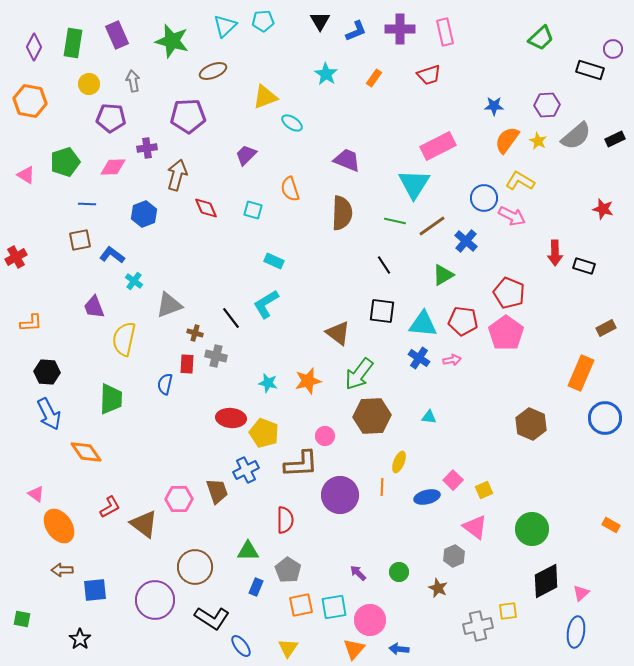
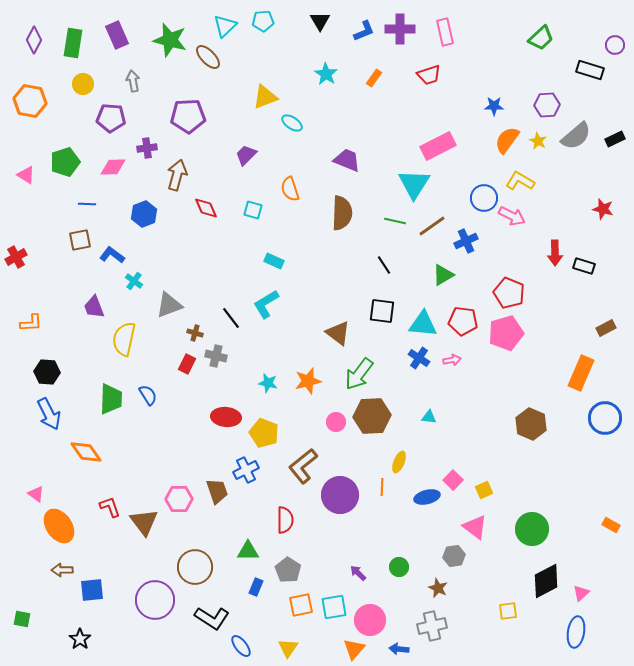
blue L-shape at (356, 31): moved 8 px right
green star at (172, 41): moved 2 px left, 1 px up
purple diamond at (34, 47): moved 7 px up
purple circle at (613, 49): moved 2 px right, 4 px up
brown ellipse at (213, 71): moved 5 px left, 14 px up; rotated 68 degrees clockwise
yellow circle at (89, 84): moved 6 px left
blue cross at (466, 241): rotated 25 degrees clockwise
pink pentagon at (506, 333): rotated 20 degrees clockwise
red rectangle at (187, 364): rotated 24 degrees clockwise
blue semicircle at (165, 384): moved 17 px left, 11 px down; rotated 135 degrees clockwise
red ellipse at (231, 418): moved 5 px left, 1 px up
pink circle at (325, 436): moved 11 px right, 14 px up
brown L-shape at (301, 464): moved 2 px right, 2 px down; rotated 144 degrees clockwise
red L-shape at (110, 507): rotated 80 degrees counterclockwise
brown triangle at (144, 524): moved 2 px up; rotated 16 degrees clockwise
gray hexagon at (454, 556): rotated 15 degrees clockwise
green circle at (399, 572): moved 5 px up
blue square at (95, 590): moved 3 px left
gray cross at (478, 626): moved 46 px left
